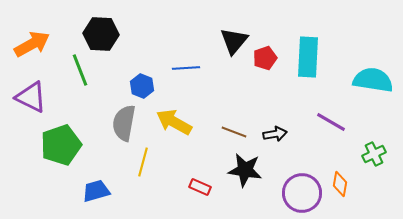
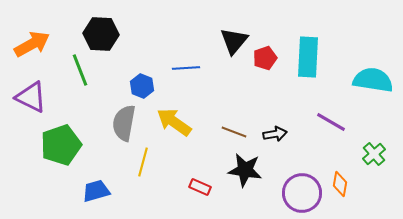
yellow arrow: rotated 6 degrees clockwise
green cross: rotated 15 degrees counterclockwise
